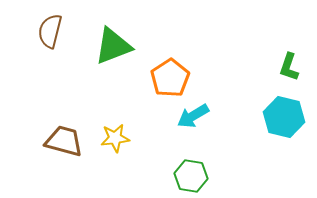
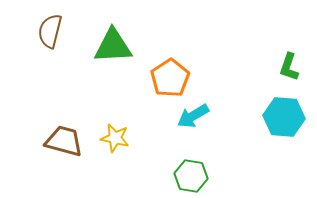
green triangle: rotated 18 degrees clockwise
cyan hexagon: rotated 9 degrees counterclockwise
yellow star: rotated 20 degrees clockwise
